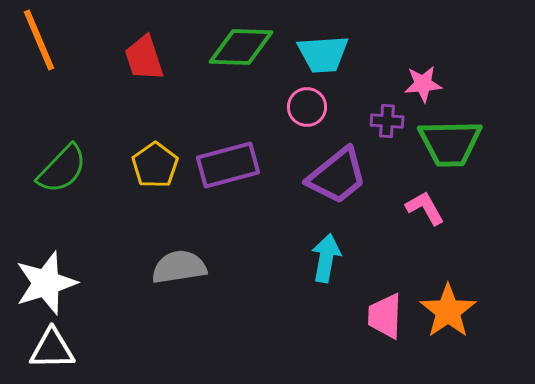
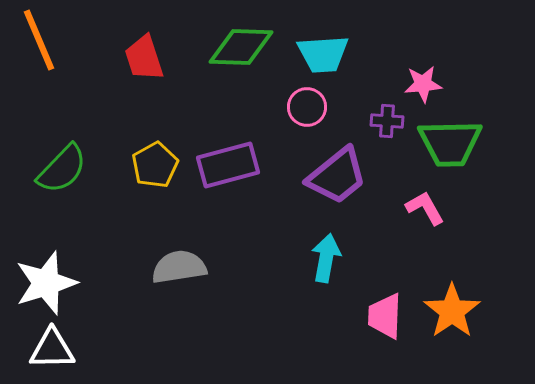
yellow pentagon: rotated 6 degrees clockwise
orange star: moved 4 px right
